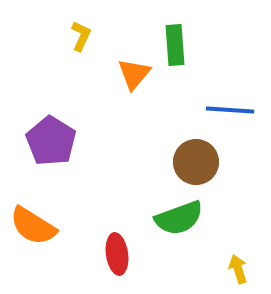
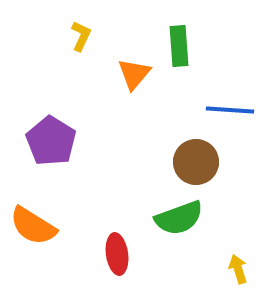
green rectangle: moved 4 px right, 1 px down
